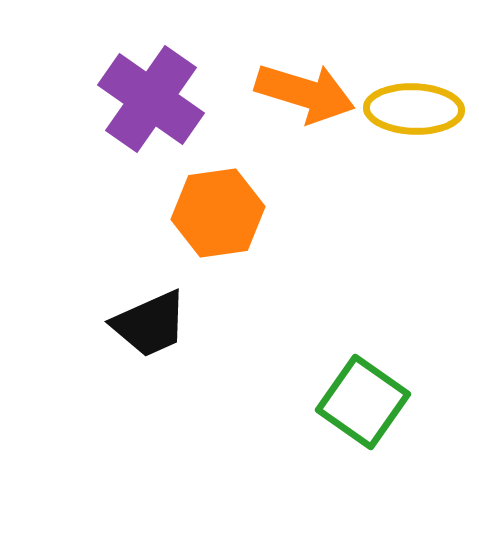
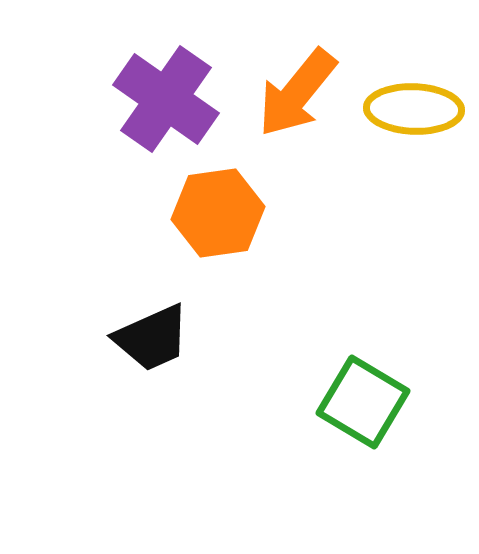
orange arrow: moved 8 px left; rotated 112 degrees clockwise
purple cross: moved 15 px right
black trapezoid: moved 2 px right, 14 px down
green square: rotated 4 degrees counterclockwise
